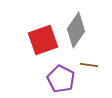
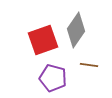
purple pentagon: moved 8 px left, 1 px up; rotated 12 degrees counterclockwise
